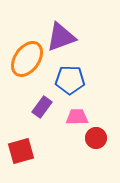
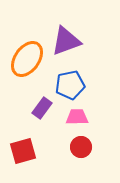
purple triangle: moved 5 px right, 4 px down
blue pentagon: moved 5 px down; rotated 12 degrees counterclockwise
purple rectangle: moved 1 px down
red circle: moved 15 px left, 9 px down
red square: moved 2 px right
